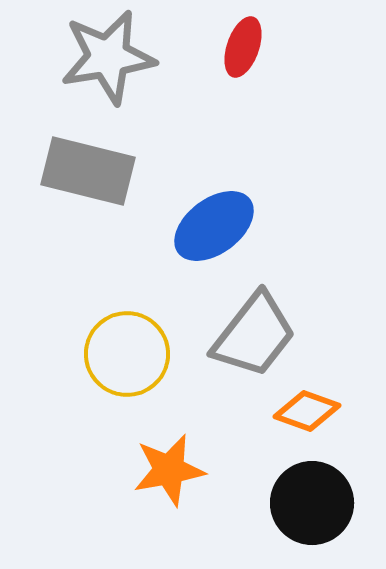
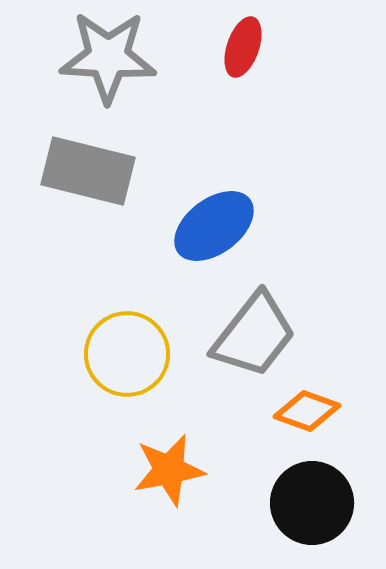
gray star: rotated 12 degrees clockwise
